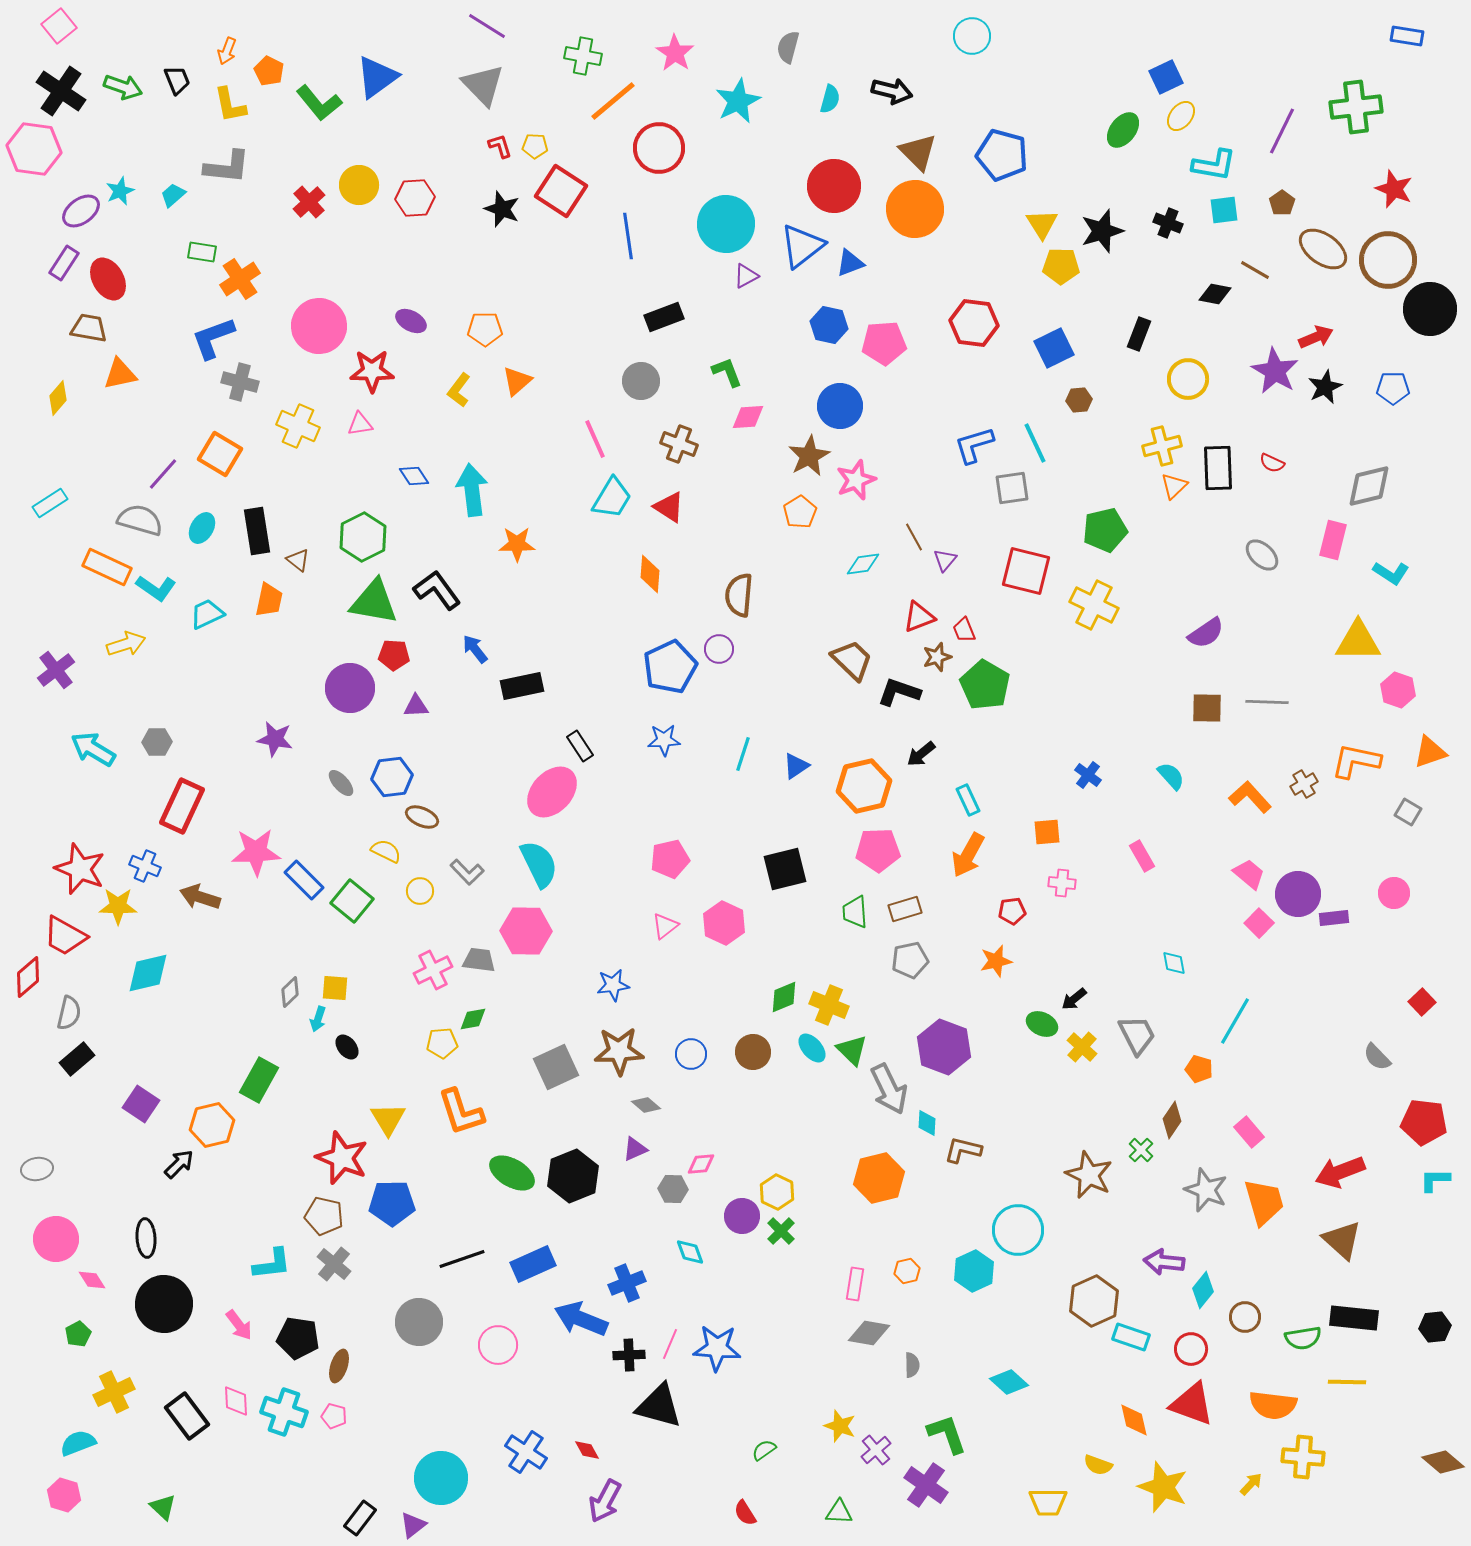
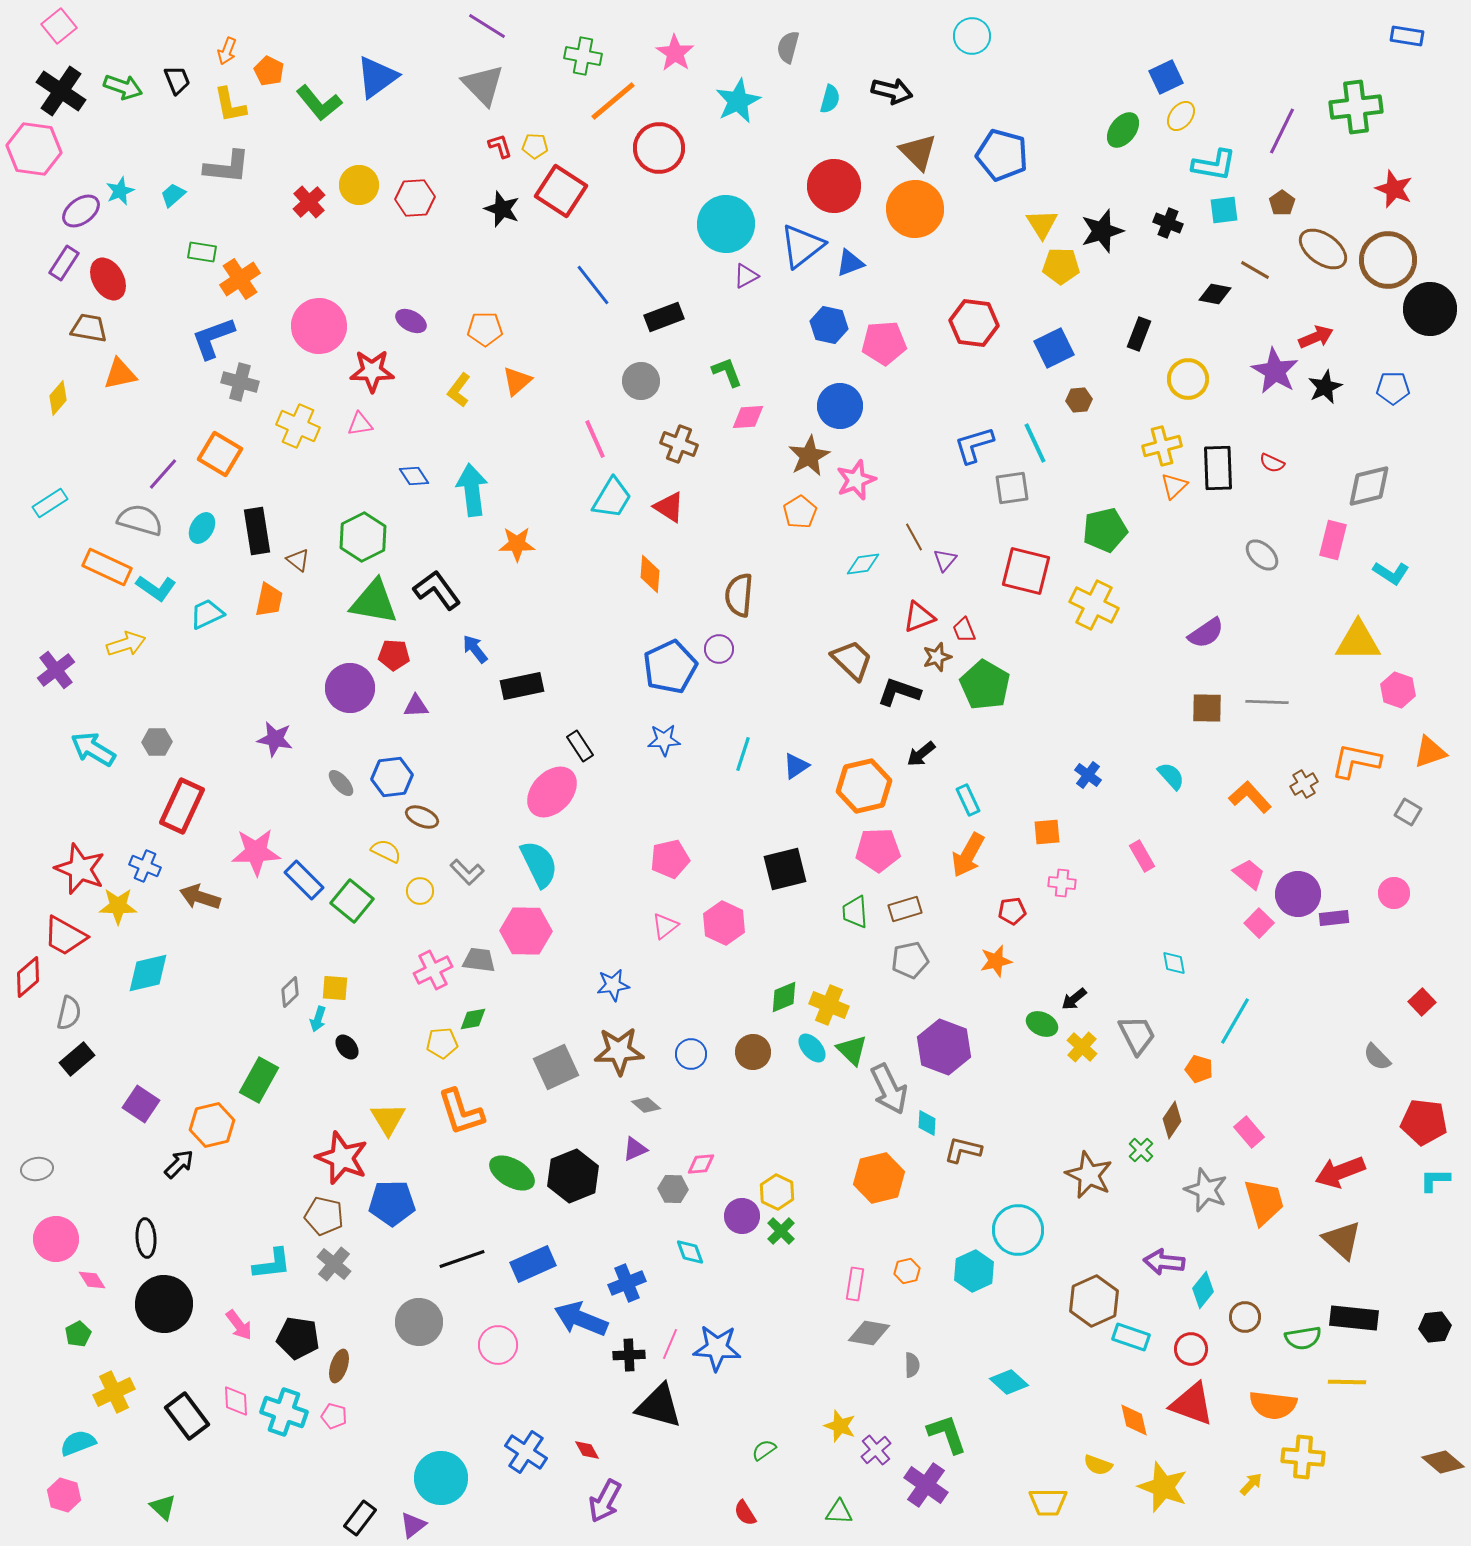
blue line at (628, 236): moved 35 px left, 49 px down; rotated 30 degrees counterclockwise
